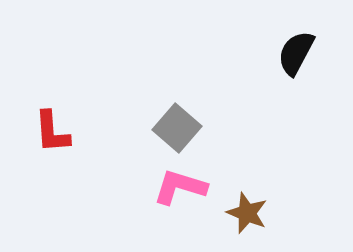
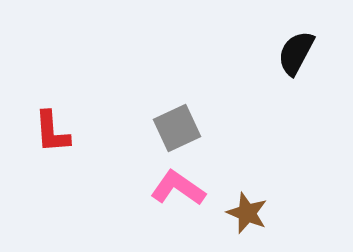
gray square: rotated 24 degrees clockwise
pink L-shape: moved 2 px left, 1 px down; rotated 18 degrees clockwise
